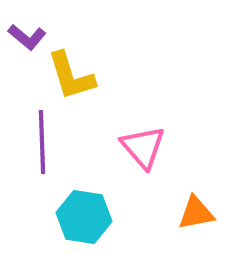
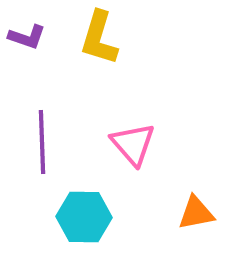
purple L-shape: rotated 21 degrees counterclockwise
yellow L-shape: moved 28 px right, 38 px up; rotated 34 degrees clockwise
pink triangle: moved 10 px left, 3 px up
cyan hexagon: rotated 8 degrees counterclockwise
